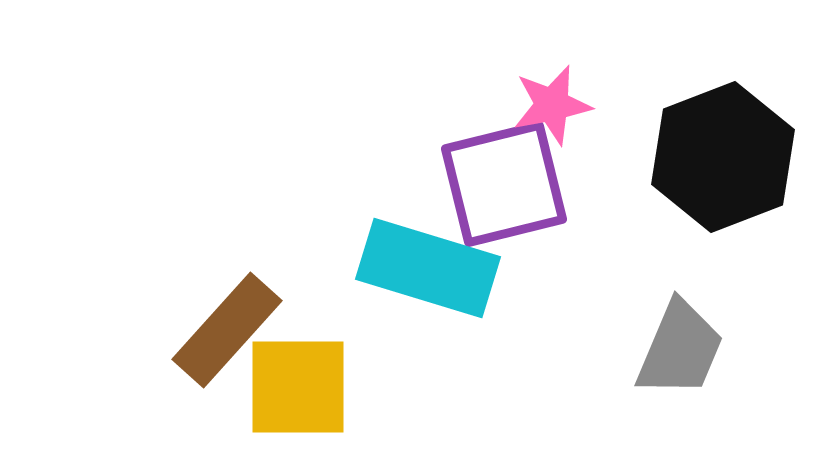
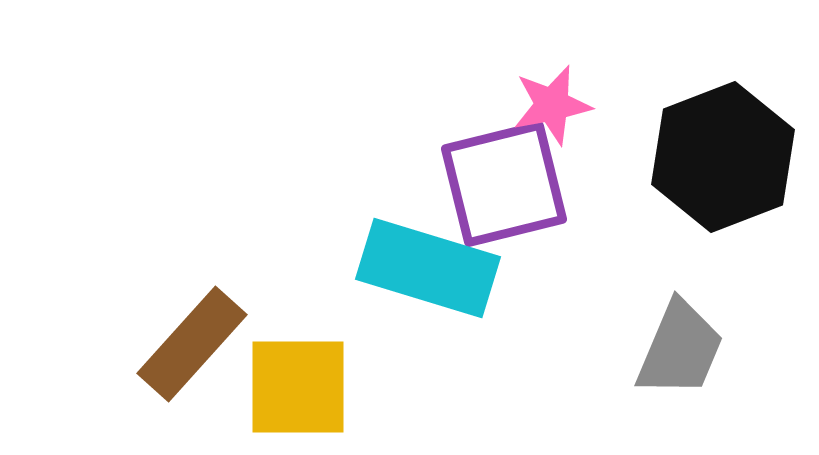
brown rectangle: moved 35 px left, 14 px down
